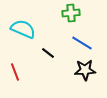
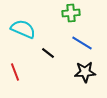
black star: moved 2 px down
